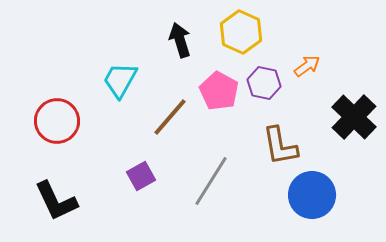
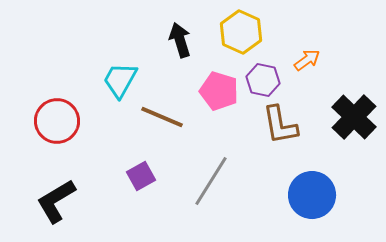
orange arrow: moved 6 px up
purple hexagon: moved 1 px left, 3 px up
pink pentagon: rotated 12 degrees counterclockwise
brown line: moved 8 px left; rotated 72 degrees clockwise
brown L-shape: moved 21 px up
black L-shape: rotated 84 degrees clockwise
